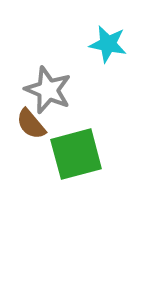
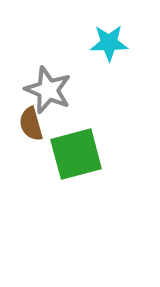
cyan star: moved 1 px right, 1 px up; rotated 12 degrees counterclockwise
brown semicircle: rotated 24 degrees clockwise
